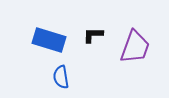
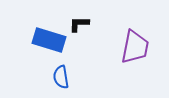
black L-shape: moved 14 px left, 11 px up
purple trapezoid: rotated 9 degrees counterclockwise
